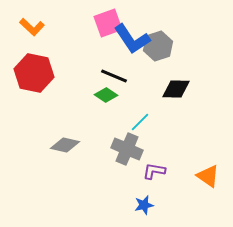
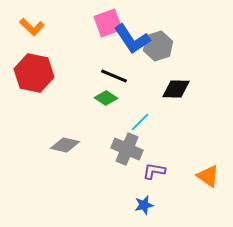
green diamond: moved 3 px down
